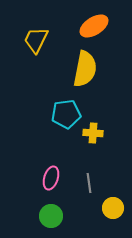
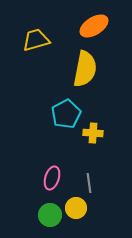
yellow trapezoid: rotated 48 degrees clockwise
cyan pentagon: rotated 20 degrees counterclockwise
pink ellipse: moved 1 px right
yellow circle: moved 37 px left
green circle: moved 1 px left, 1 px up
